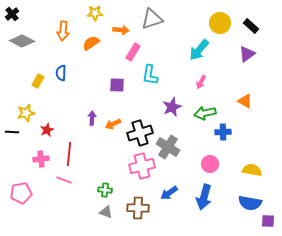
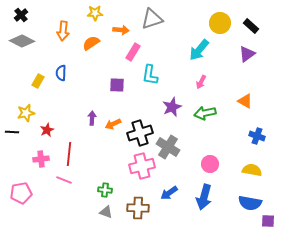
black cross at (12, 14): moved 9 px right, 1 px down
blue cross at (223, 132): moved 34 px right, 4 px down; rotated 21 degrees clockwise
